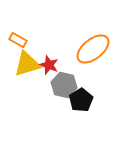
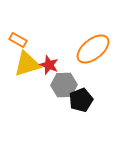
gray hexagon: rotated 15 degrees counterclockwise
black pentagon: rotated 10 degrees clockwise
